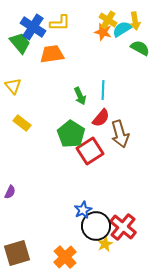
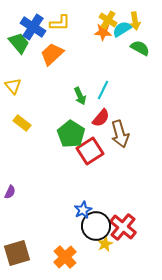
orange star: rotated 12 degrees counterclockwise
green trapezoid: moved 1 px left
orange trapezoid: rotated 35 degrees counterclockwise
cyan line: rotated 24 degrees clockwise
